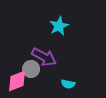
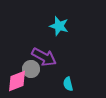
cyan star: rotated 30 degrees counterclockwise
cyan semicircle: rotated 64 degrees clockwise
